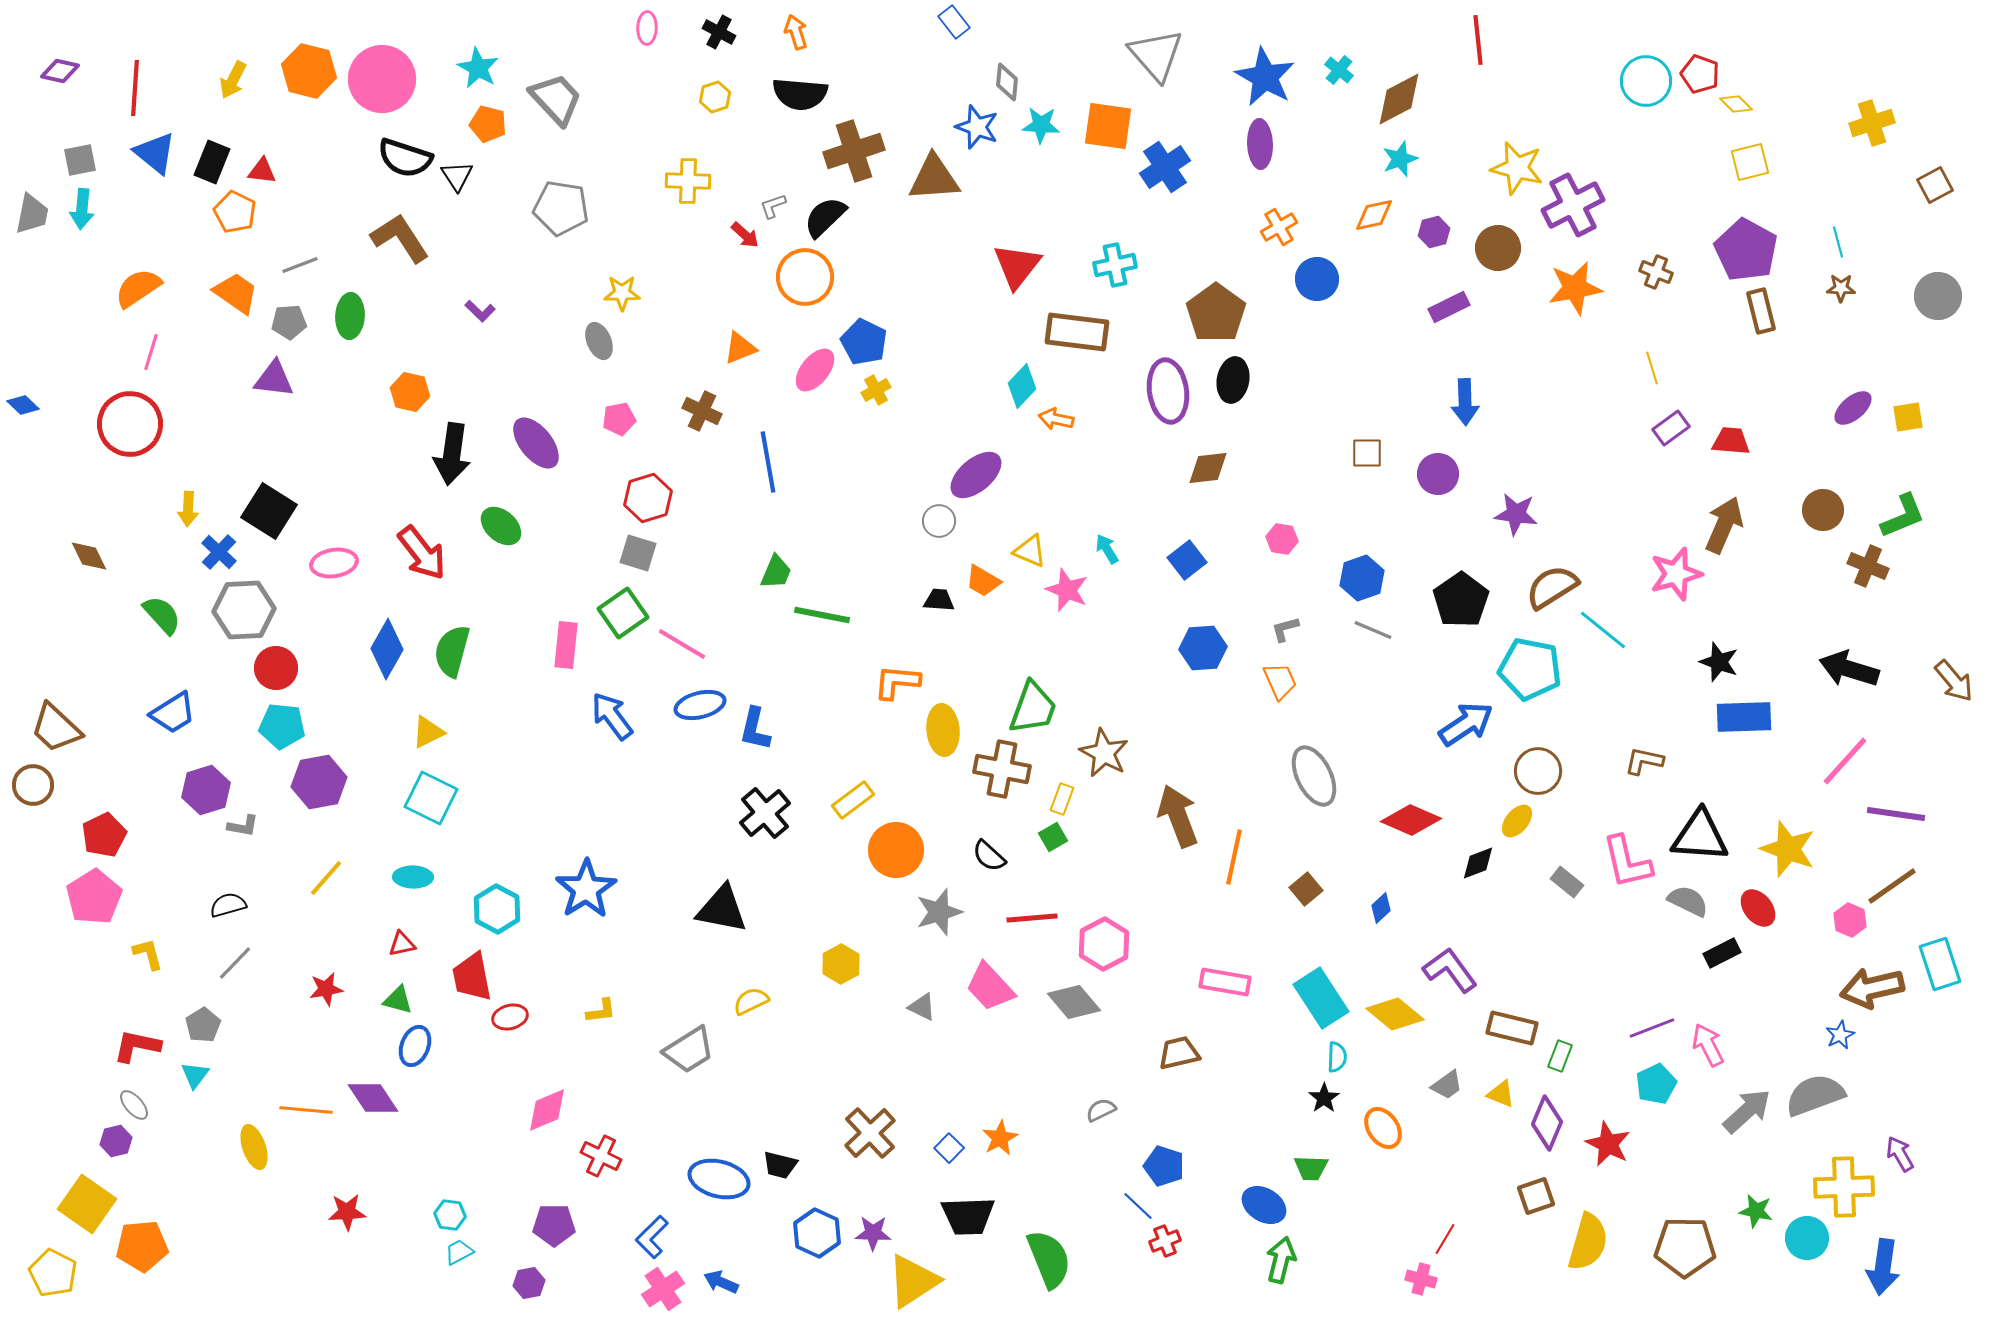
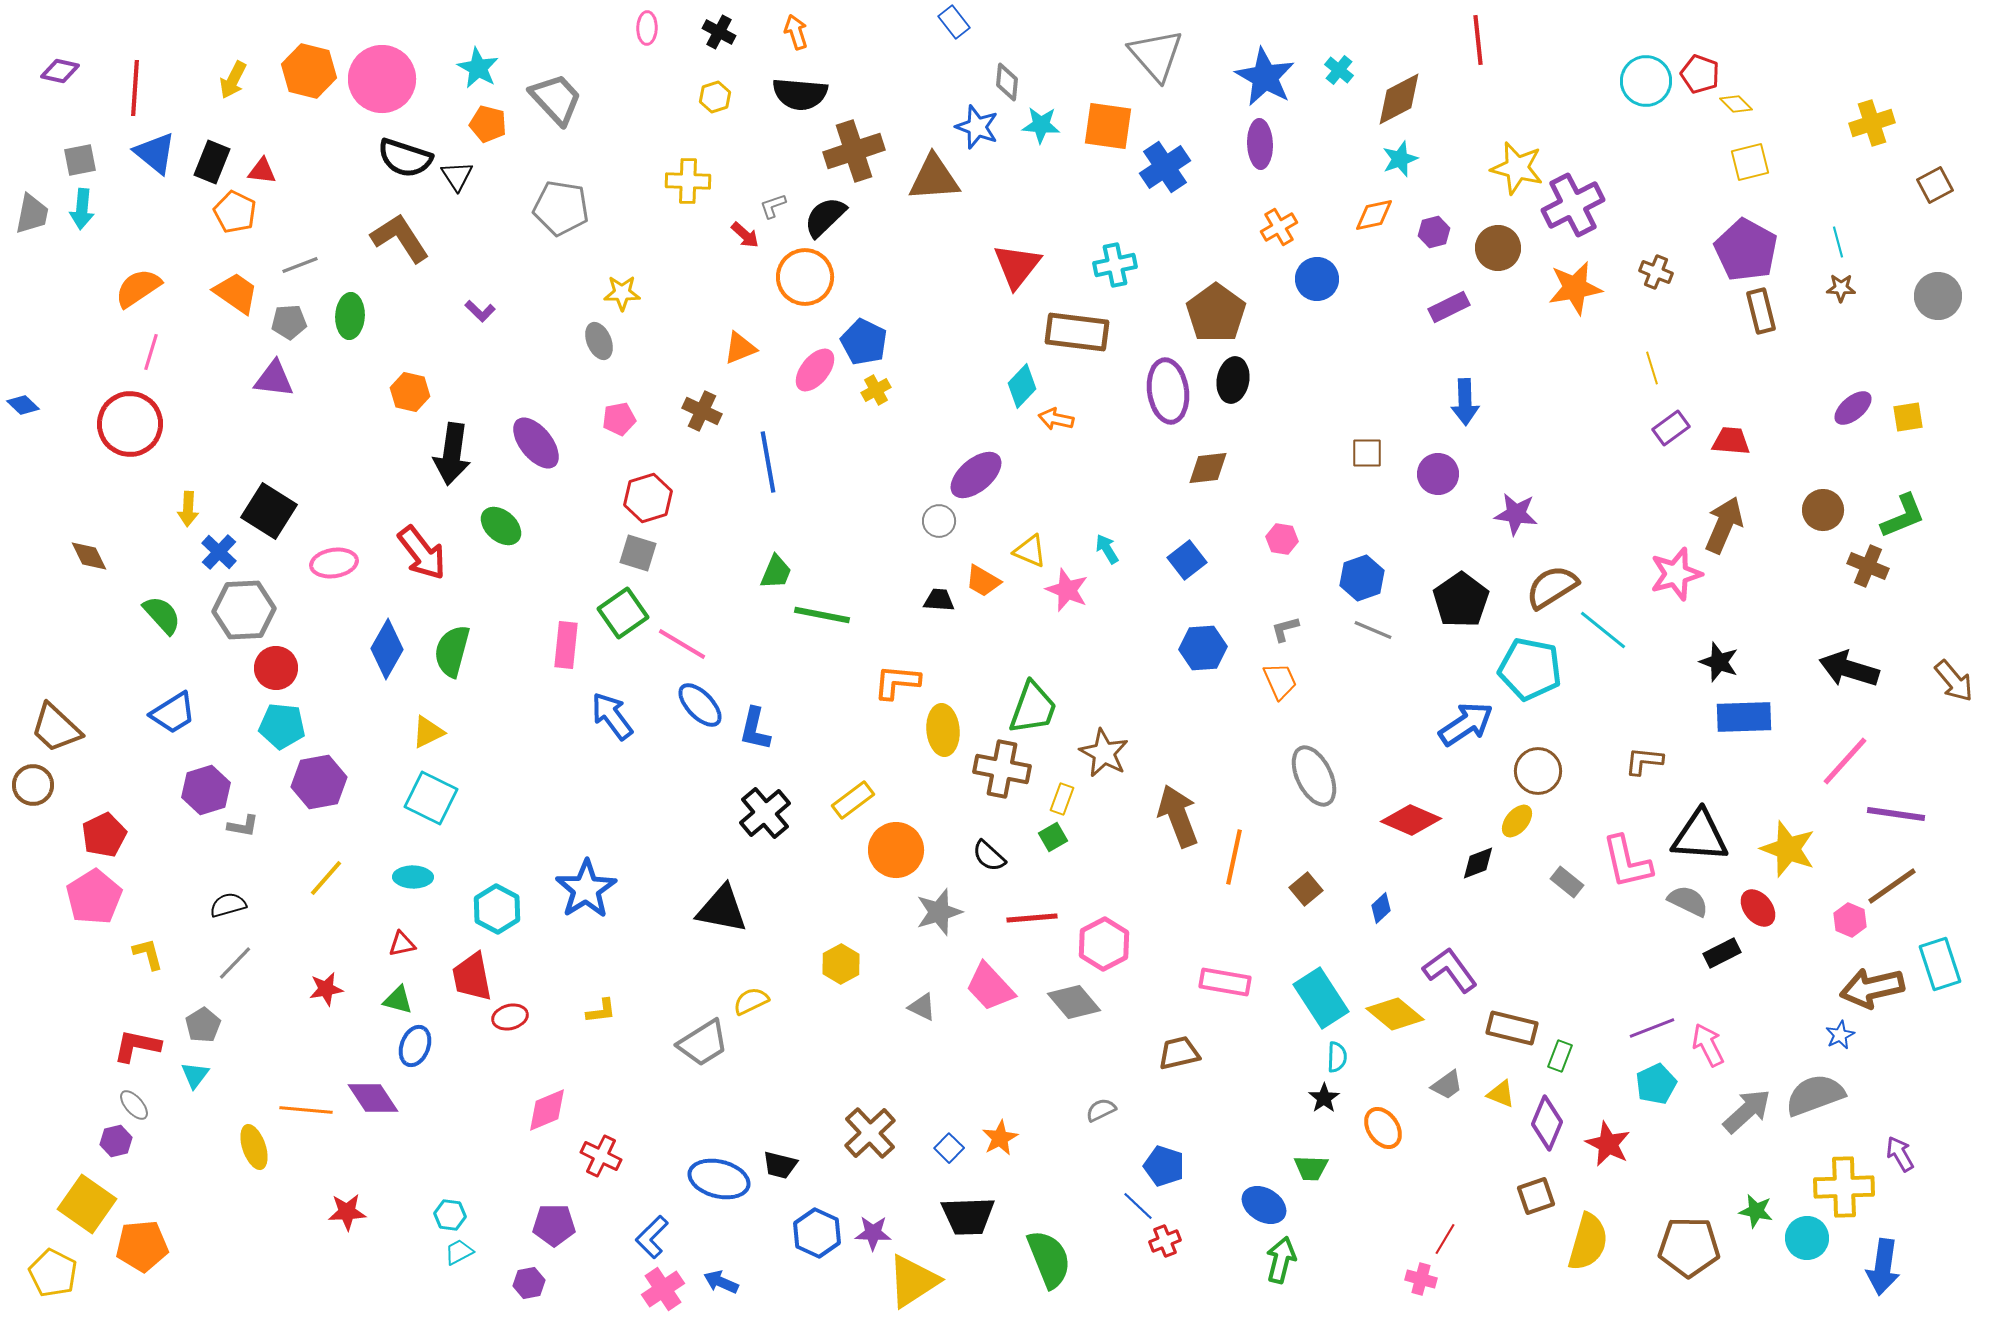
blue ellipse at (700, 705): rotated 60 degrees clockwise
brown L-shape at (1644, 761): rotated 6 degrees counterclockwise
gray trapezoid at (689, 1050): moved 14 px right, 7 px up
brown pentagon at (1685, 1247): moved 4 px right
